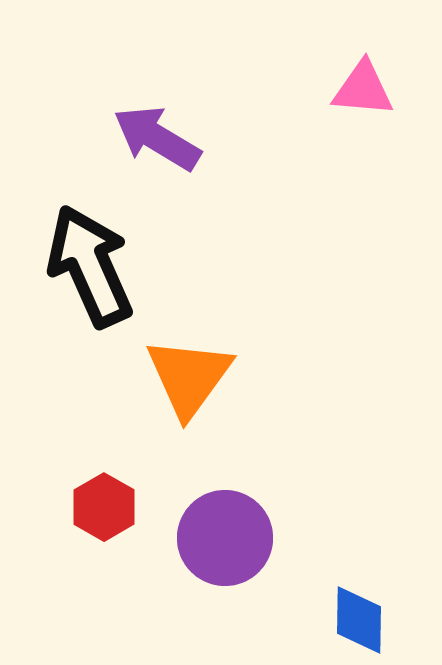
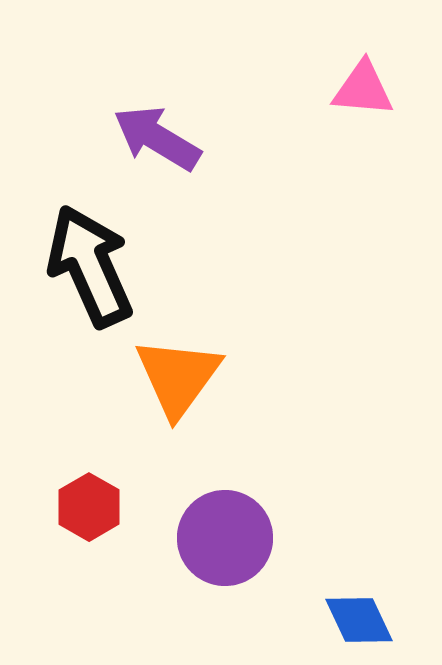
orange triangle: moved 11 px left
red hexagon: moved 15 px left
blue diamond: rotated 26 degrees counterclockwise
